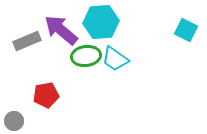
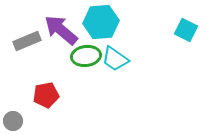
gray circle: moved 1 px left
